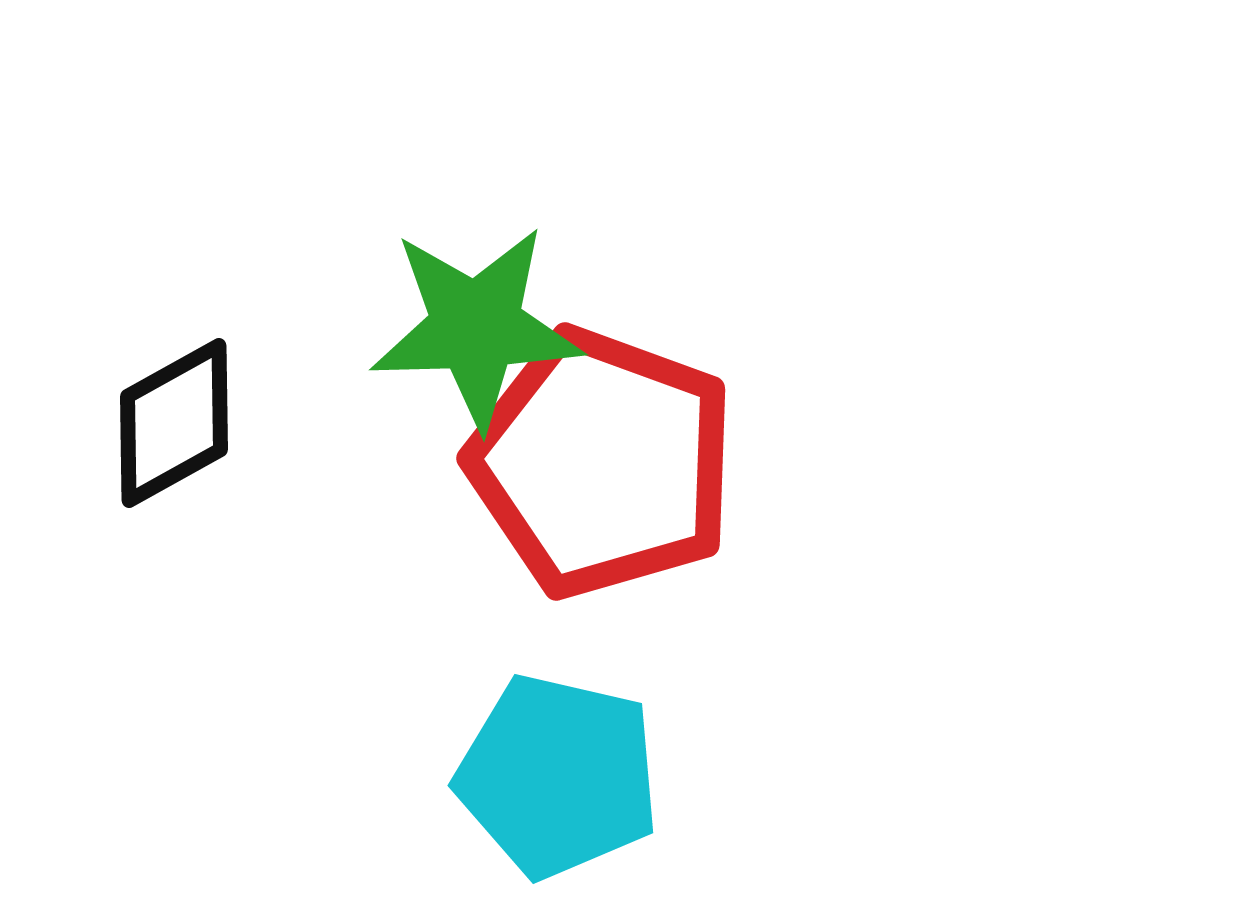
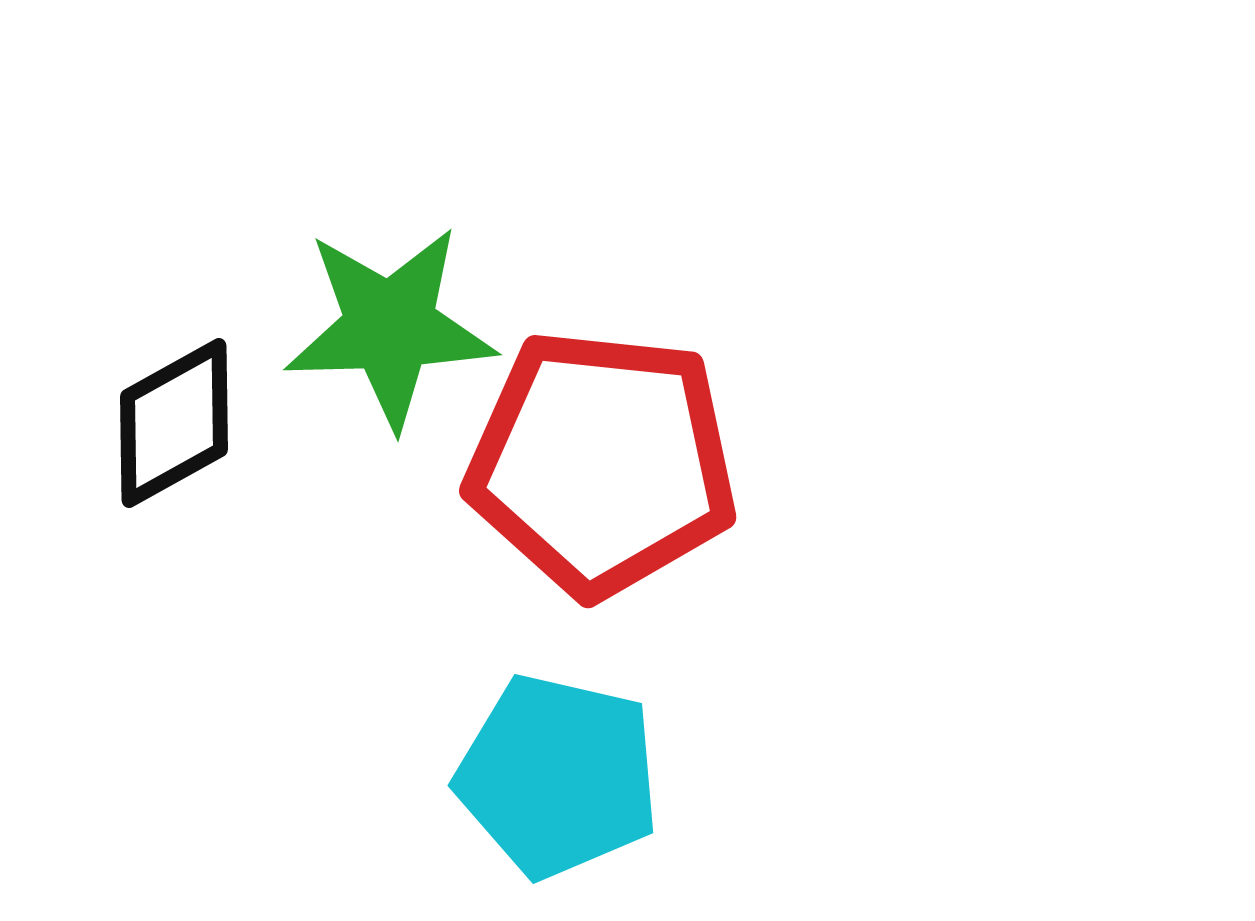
green star: moved 86 px left
red pentagon: rotated 14 degrees counterclockwise
